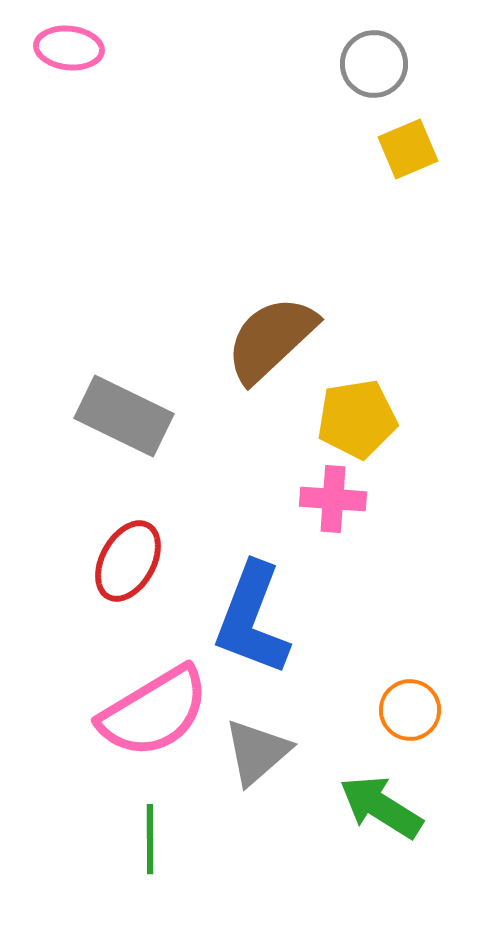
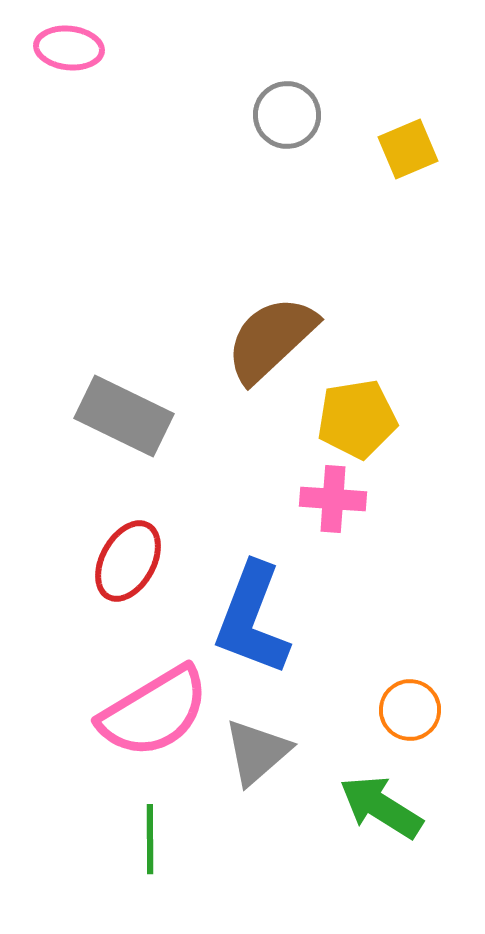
gray circle: moved 87 px left, 51 px down
